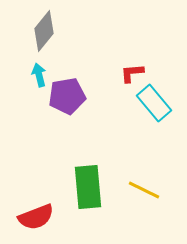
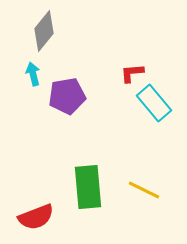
cyan arrow: moved 6 px left, 1 px up
